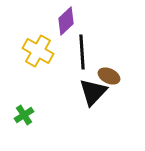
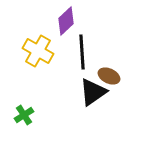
black triangle: rotated 12 degrees clockwise
